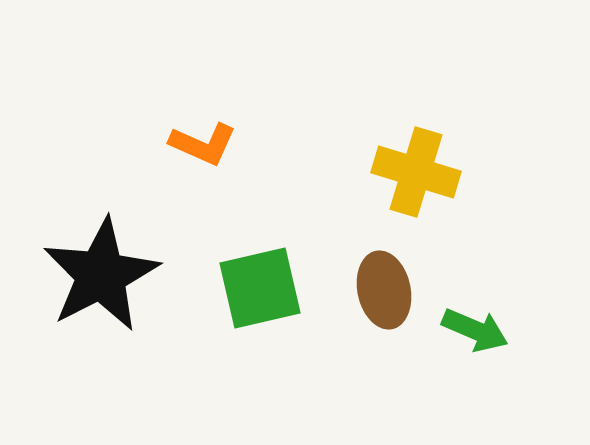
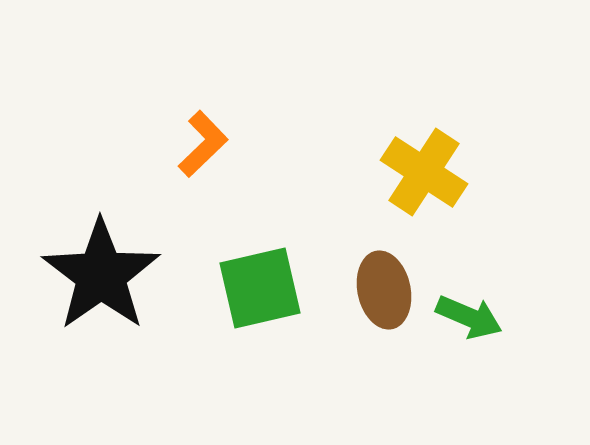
orange L-shape: rotated 68 degrees counterclockwise
yellow cross: moved 8 px right; rotated 16 degrees clockwise
black star: rotated 8 degrees counterclockwise
green arrow: moved 6 px left, 13 px up
